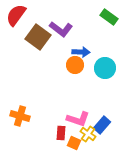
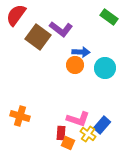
orange square: moved 6 px left
